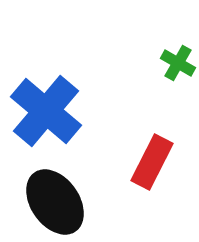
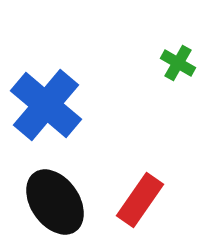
blue cross: moved 6 px up
red rectangle: moved 12 px left, 38 px down; rotated 8 degrees clockwise
